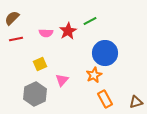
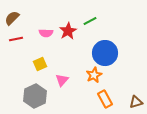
gray hexagon: moved 2 px down
